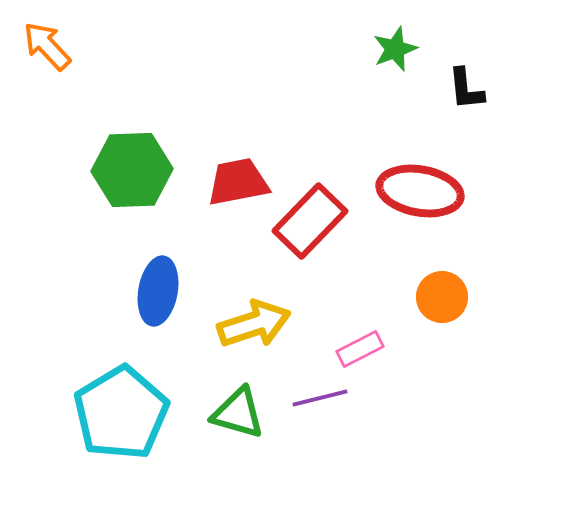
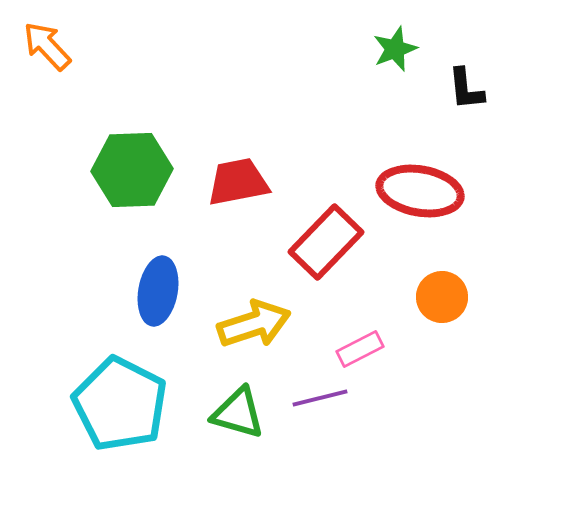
red rectangle: moved 16 px right, 21 px down
cyan pentagon: moved 1 px left, 9 px up; rotated 14 degrees counterclockwise
